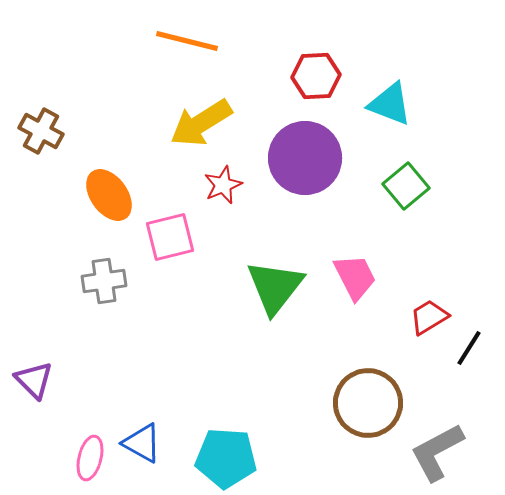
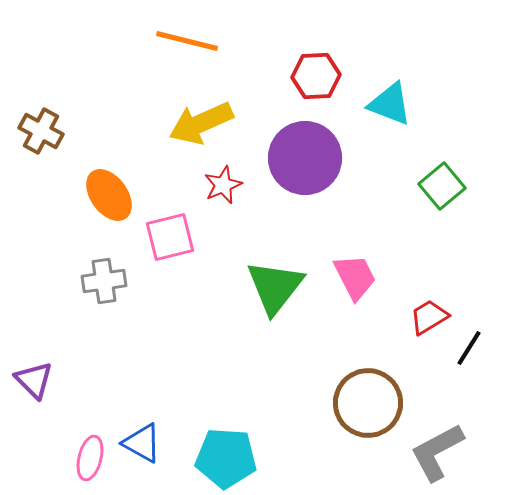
yellow arrow: rotated 8 degrees clockwise
green square: moved 36 px right
